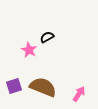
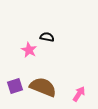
black semicircle: rotated 40 degrees clockwise
purple square: moved 1 px right
